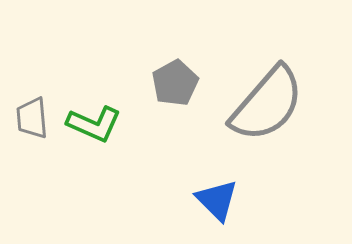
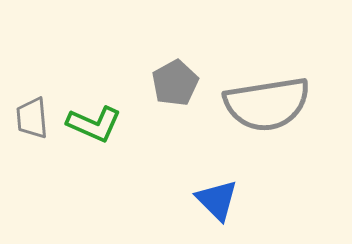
gray semicircle: rotated 40 degrees clockwise
